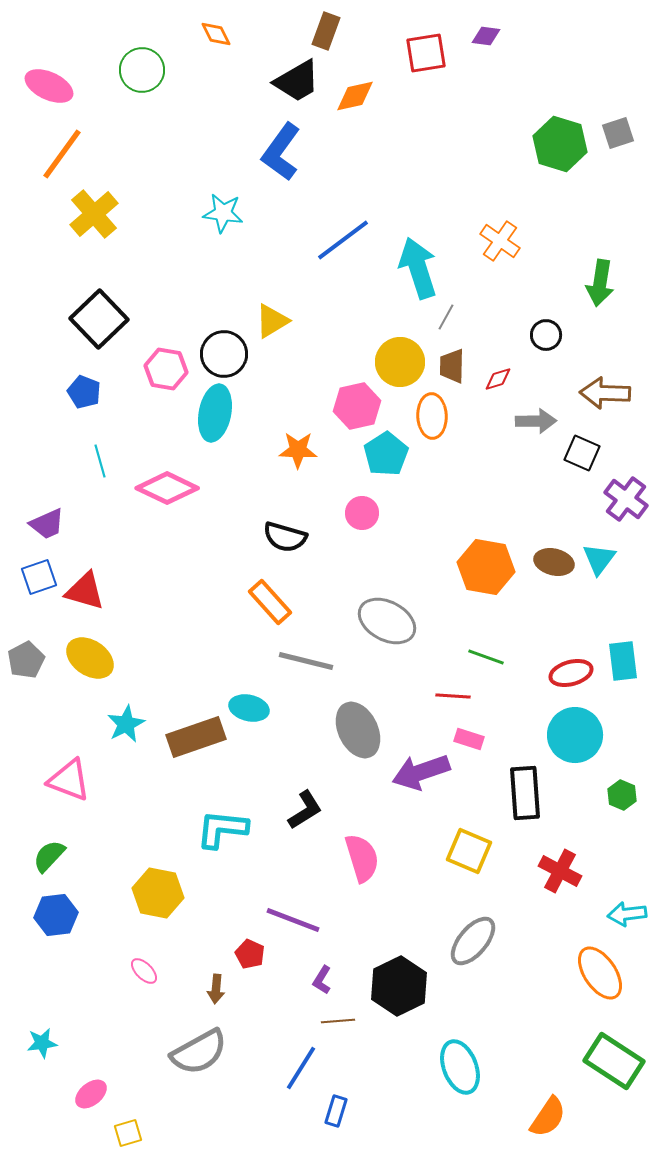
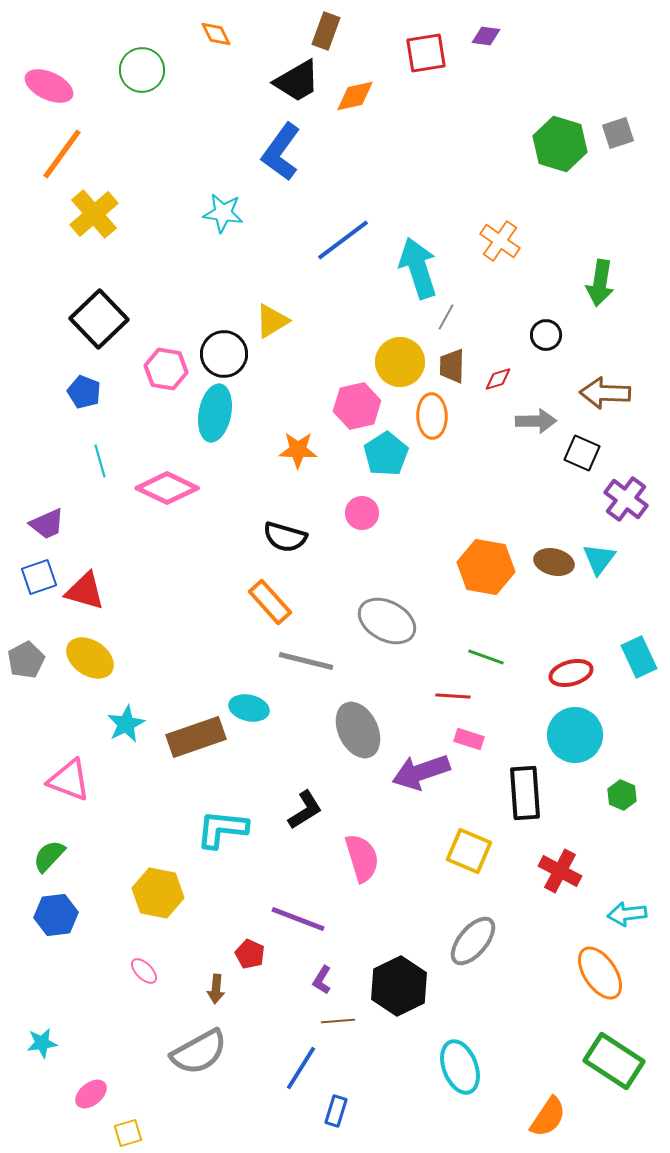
cyan rectangle at (623, 661): moved 16 px right, 4 px up; rotated 18 degrees counterclockwise
purple line at (293, 920): moved 5 px right, 1 px up
